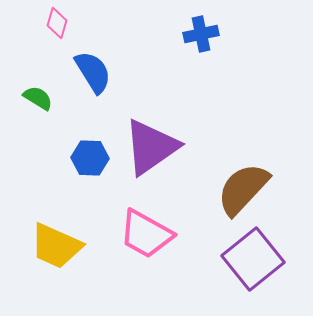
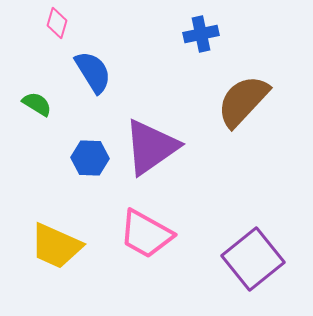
green semicircle: moved 1 px left, 6 px down
brown semicircle: moved 88 px up
